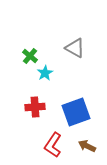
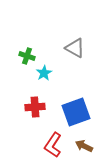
green cross: moved 3 px left; rotated 21 degrees counterclockwise
cyan star: moved 1 px left
brown arrow: moved 3 px left
